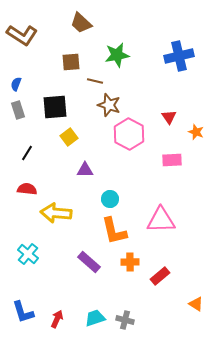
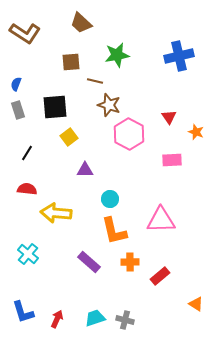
brown L-shape: moved 3 px right, 2 px up
